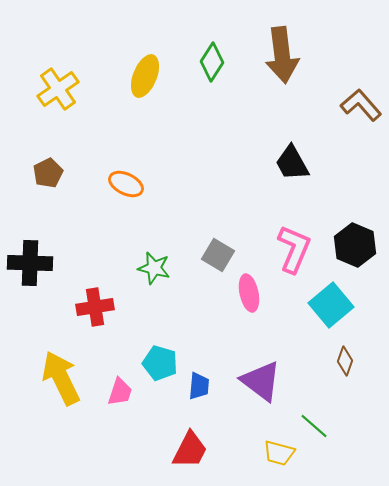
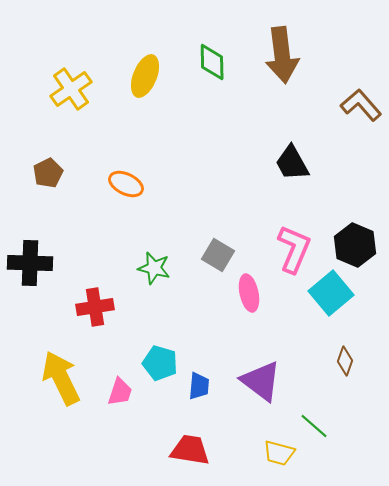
green diamond: rotated 33 degrees counterclockwise
yellow cross: moved 13 px right
cyan square: moved 12 px up
red trapezoid: rotated 108 degrees counterclockwise
